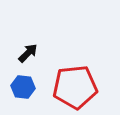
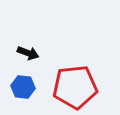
black arrow: rotated 65 degrees clockwise
